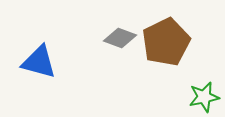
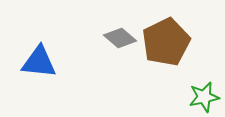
gray diamond: rotated 20 degrees clockwise
blue triangle: rotated 9 degrees counterclockwise
